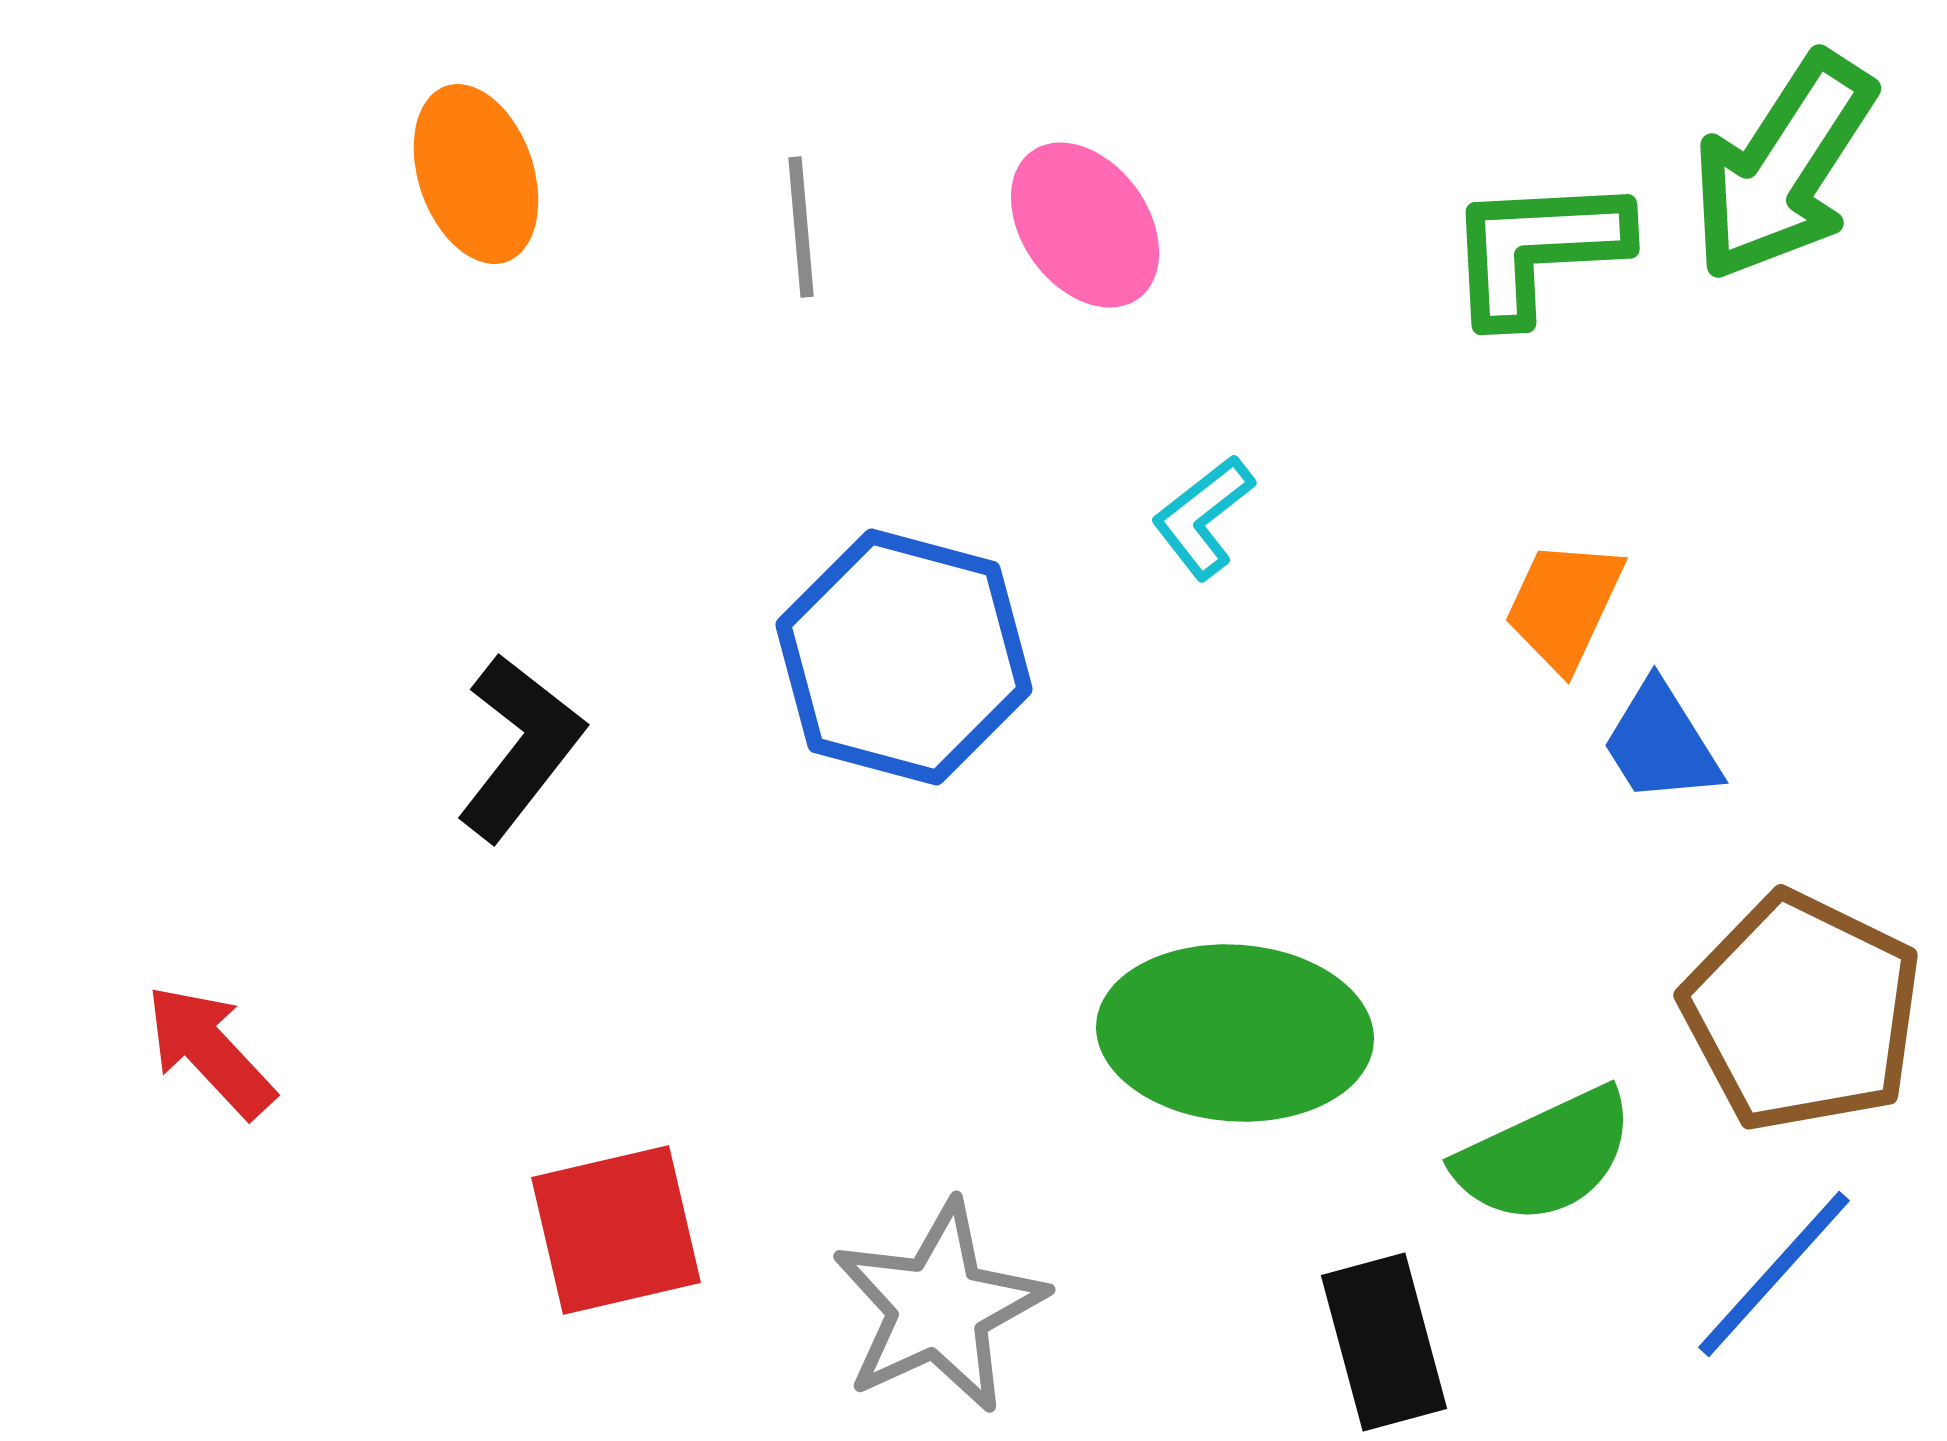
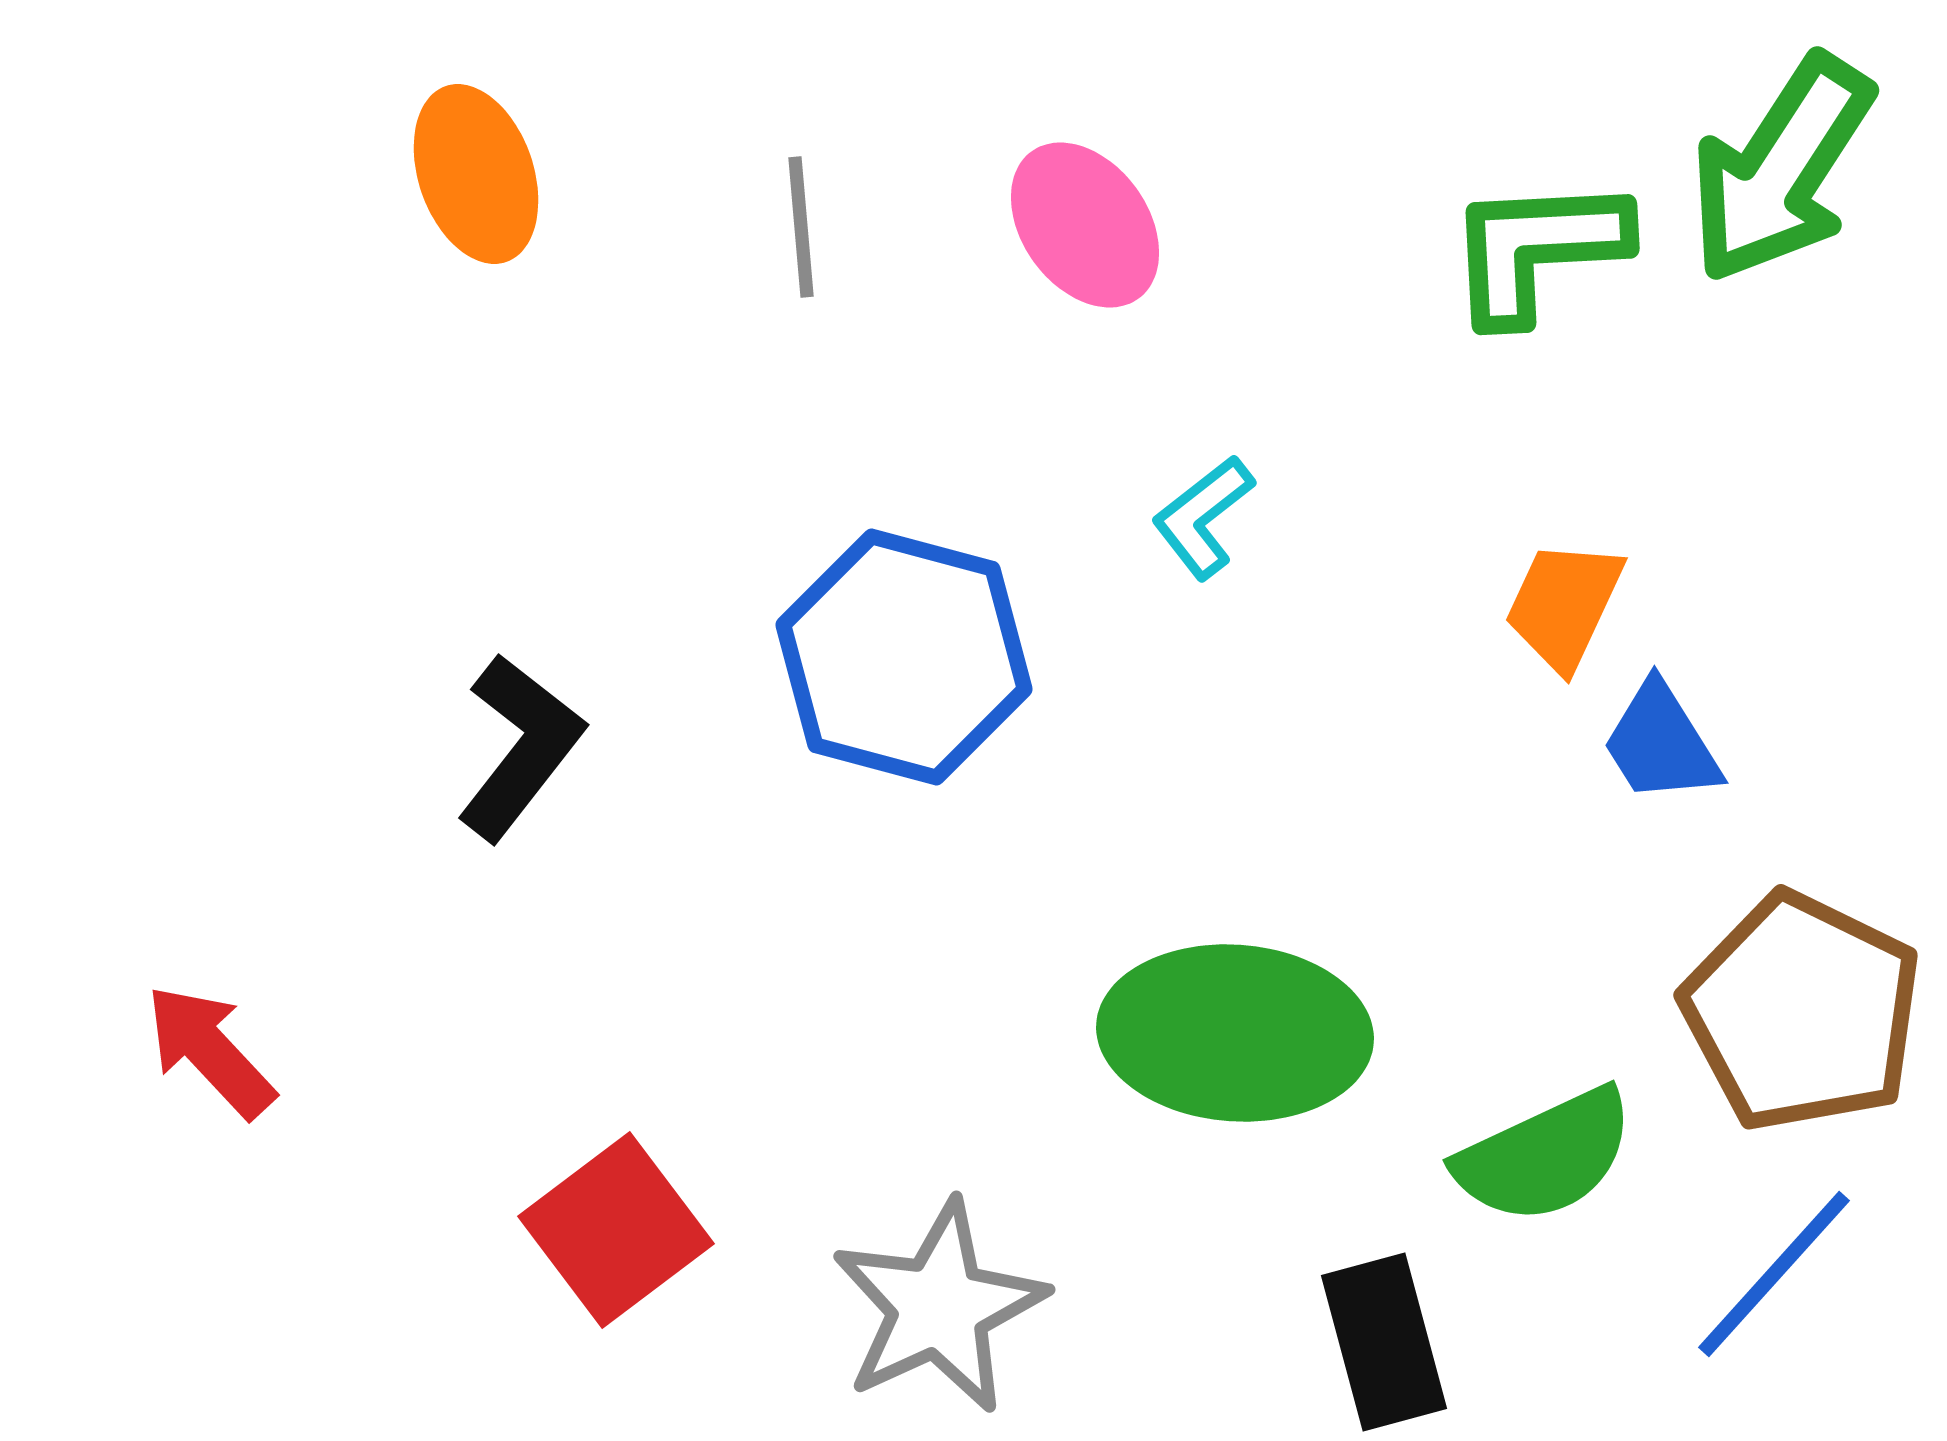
green arrow: moved 2 px left, 2 px down
red square: rotated 24 degrees counterclockwise
